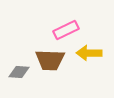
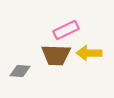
brown trapezoid: moved 6 px right, 5 px up
gray diamond: moved 1 px right, 1 px up
